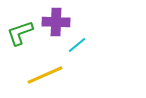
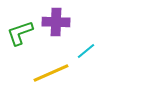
cyan line: moved 9 px right, 6 px down
yellow line: moved 6 px right, 2 px up
